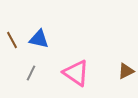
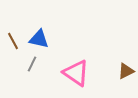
brown line: moved 1 px right, 1 px down
gray line: moved 1 px right, 9 px up
